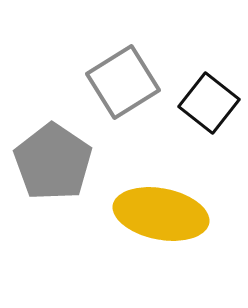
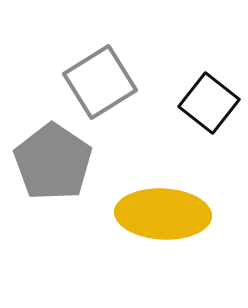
gray square: moved 23 px left
yellow ellipse: moved 2 px right; rotated 8 degrees counterclockwise
